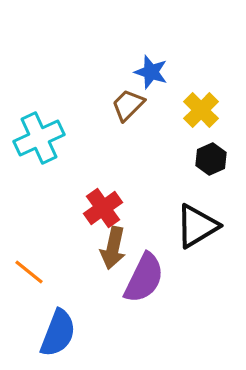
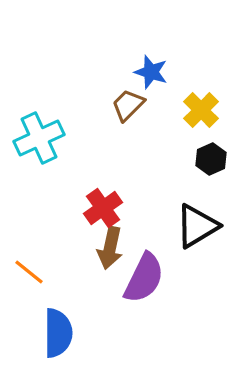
brown arrow: moved 3 px left
blue semicircle: rotated 21 degrees counterclockwise
